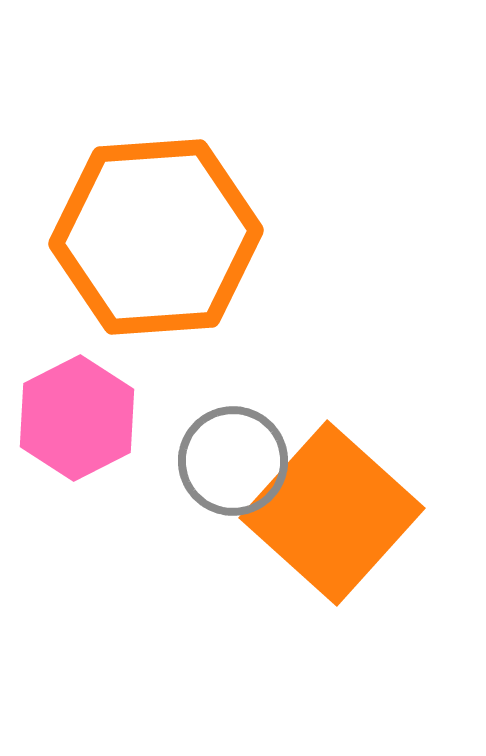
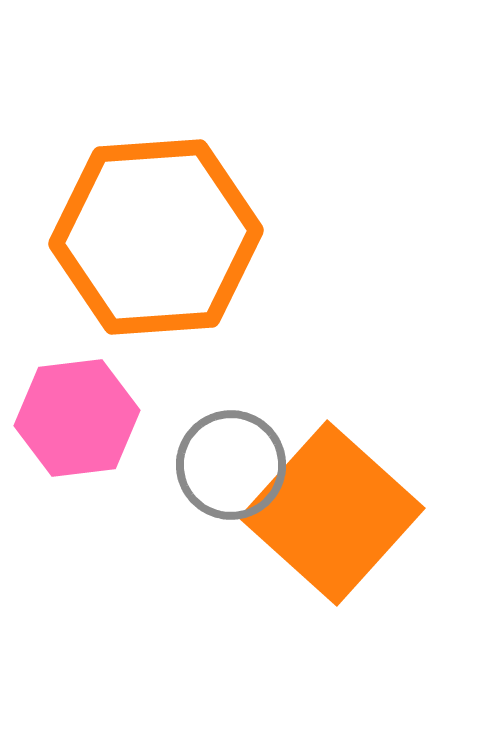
pink hexagon: rotated 20 degrees clockwise
gray circle: moved 2 px left, 4 px down
